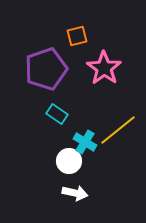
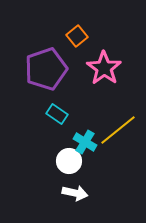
orange square: rotated 25 degrees counterclockwise
